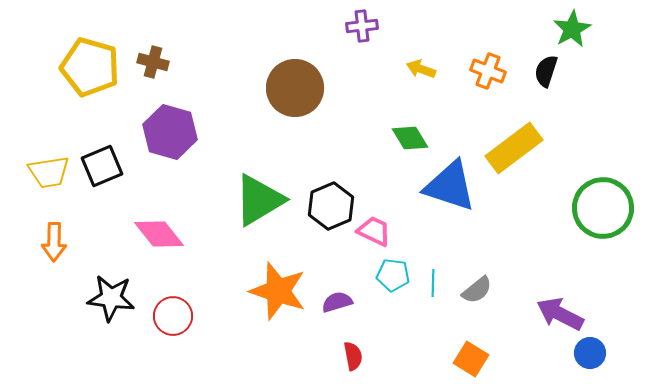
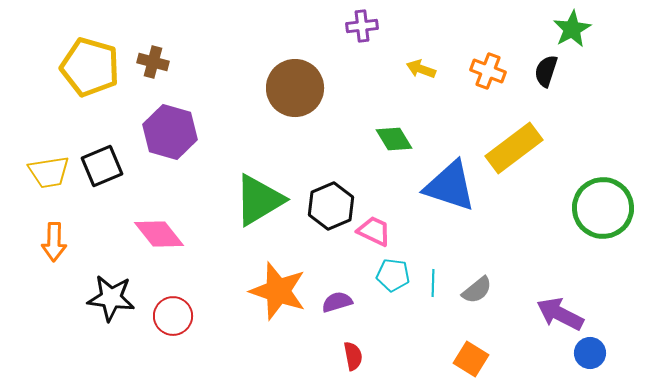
green diamond: moved 16 px left, 1 px down
